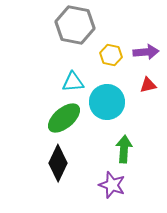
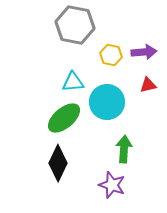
purple arrow: moved 2 px left
